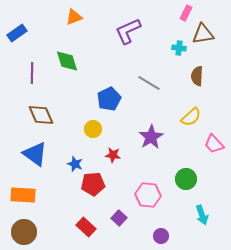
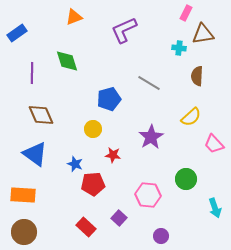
purple L-shape: moved 4 px left, 1 px up
blue pentagon: rotated 10 degrees clockwise
cyan arrow: moved 13 px right, 7 px up
